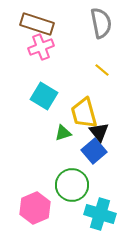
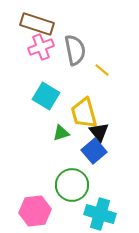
gray semicircle: moved 26 px left, 27 px down
cyan square: moved 2 px right
green triangle: moved 2 px left
pink hexagon: moved 3 px down; rotated 16 degrees clockwise
